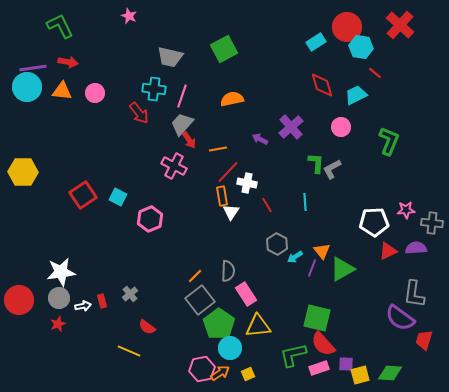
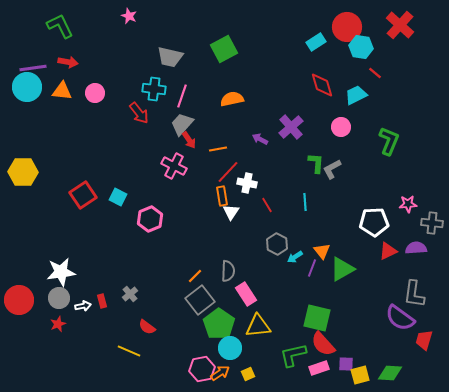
pink star at (406, 210): moved 2 px right, 6 px up
